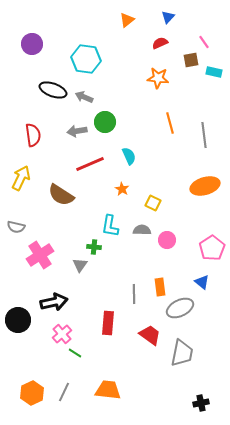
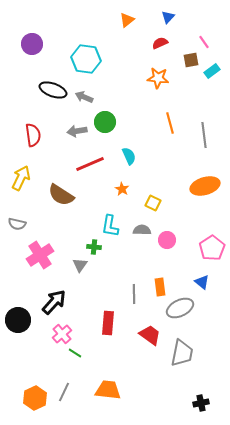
cyan rectangle at (214, 72): moved 2 px left, 1 px up; rotated 49 degrees counterclockwise
gray semicircle at (16, 227): moved 1 px right, 3 px up
black arrow at (54, 302): rotated 36 degrees counterclockwise
orange hexagon at (32, 393): moved 3 px right, 5 px down
